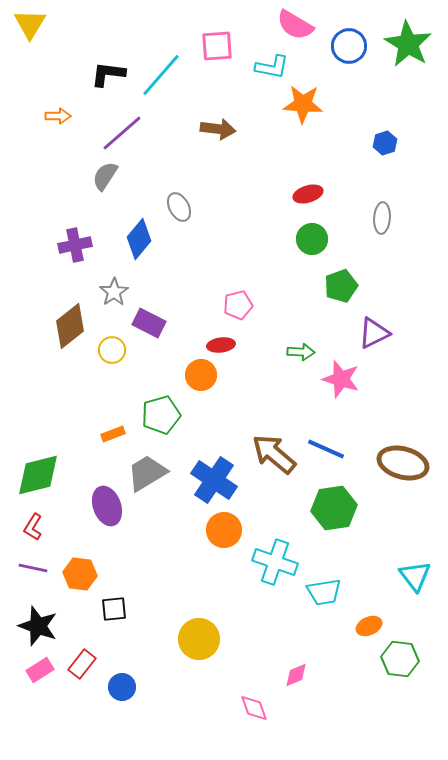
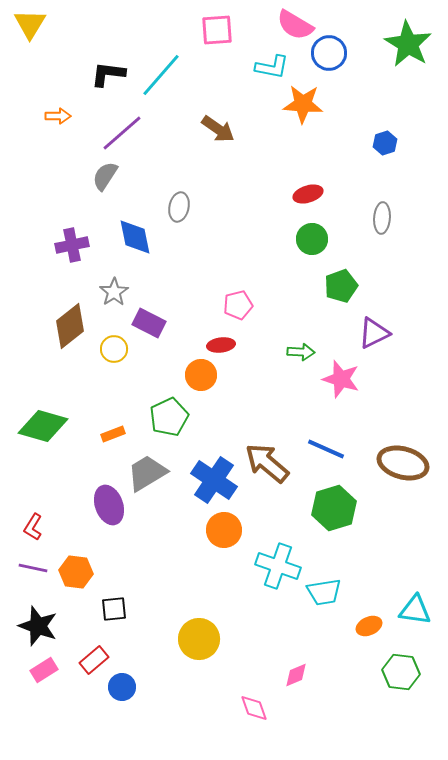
pink square at (217, 46): moved 16 px up
blue circle at (349, 46): moved 20 px left, 7 px down
brown arrow at (218, 129): rotated 28 degrees clockwise
gray ellipse at (179, 207): rotated 40 degrees clockwise
blue diamond at (139, 239): moved 4 px left, 2 px up; rotated 51 degrees counterclockwise
purple cross at (75, 245): moved 3 px left
yellow circle at (112, 350): moved 2 px right, 1 px up
green pentagon at (161, 415): moved 8 px right, 2 px down; rotated 9 degrees counterclockwise
brown arrow at (274, 454): moved 7 px left, 9 px down
green diamond at (38, 475): moved 5 px right, 49 px up; rotated 30 degrees clockwise
purple ellipse at (107, 506): moved 2 px right, 1 px up
green hexagon at (334, 508): rotated 9 degrees counterclockwise
cyan cross at (275, 562): moved 3 px right, 4 px down
orange hexagon at (80, 574): moved 4 px left, 2 px up
cyan triangle at (415, 576): moved 34 px down; rotated 44 degrees counterclockwise
green hexagon at (400, 659): moved 1 px right, 13 px down
red rectangle at (82, 664): moved 12 px right, 4 px up; rotated 12 degrees clockwise
pink rectangle at (40, 670): moved 4 px right
